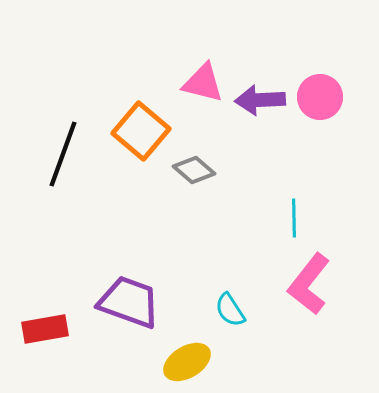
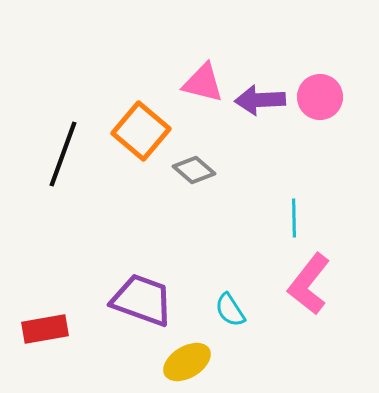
purple trapezoid: moved 13 px right, 2 px up
